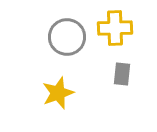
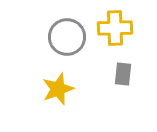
gray rectangle: moved 1 px right
yellow star: moved 4 px up
